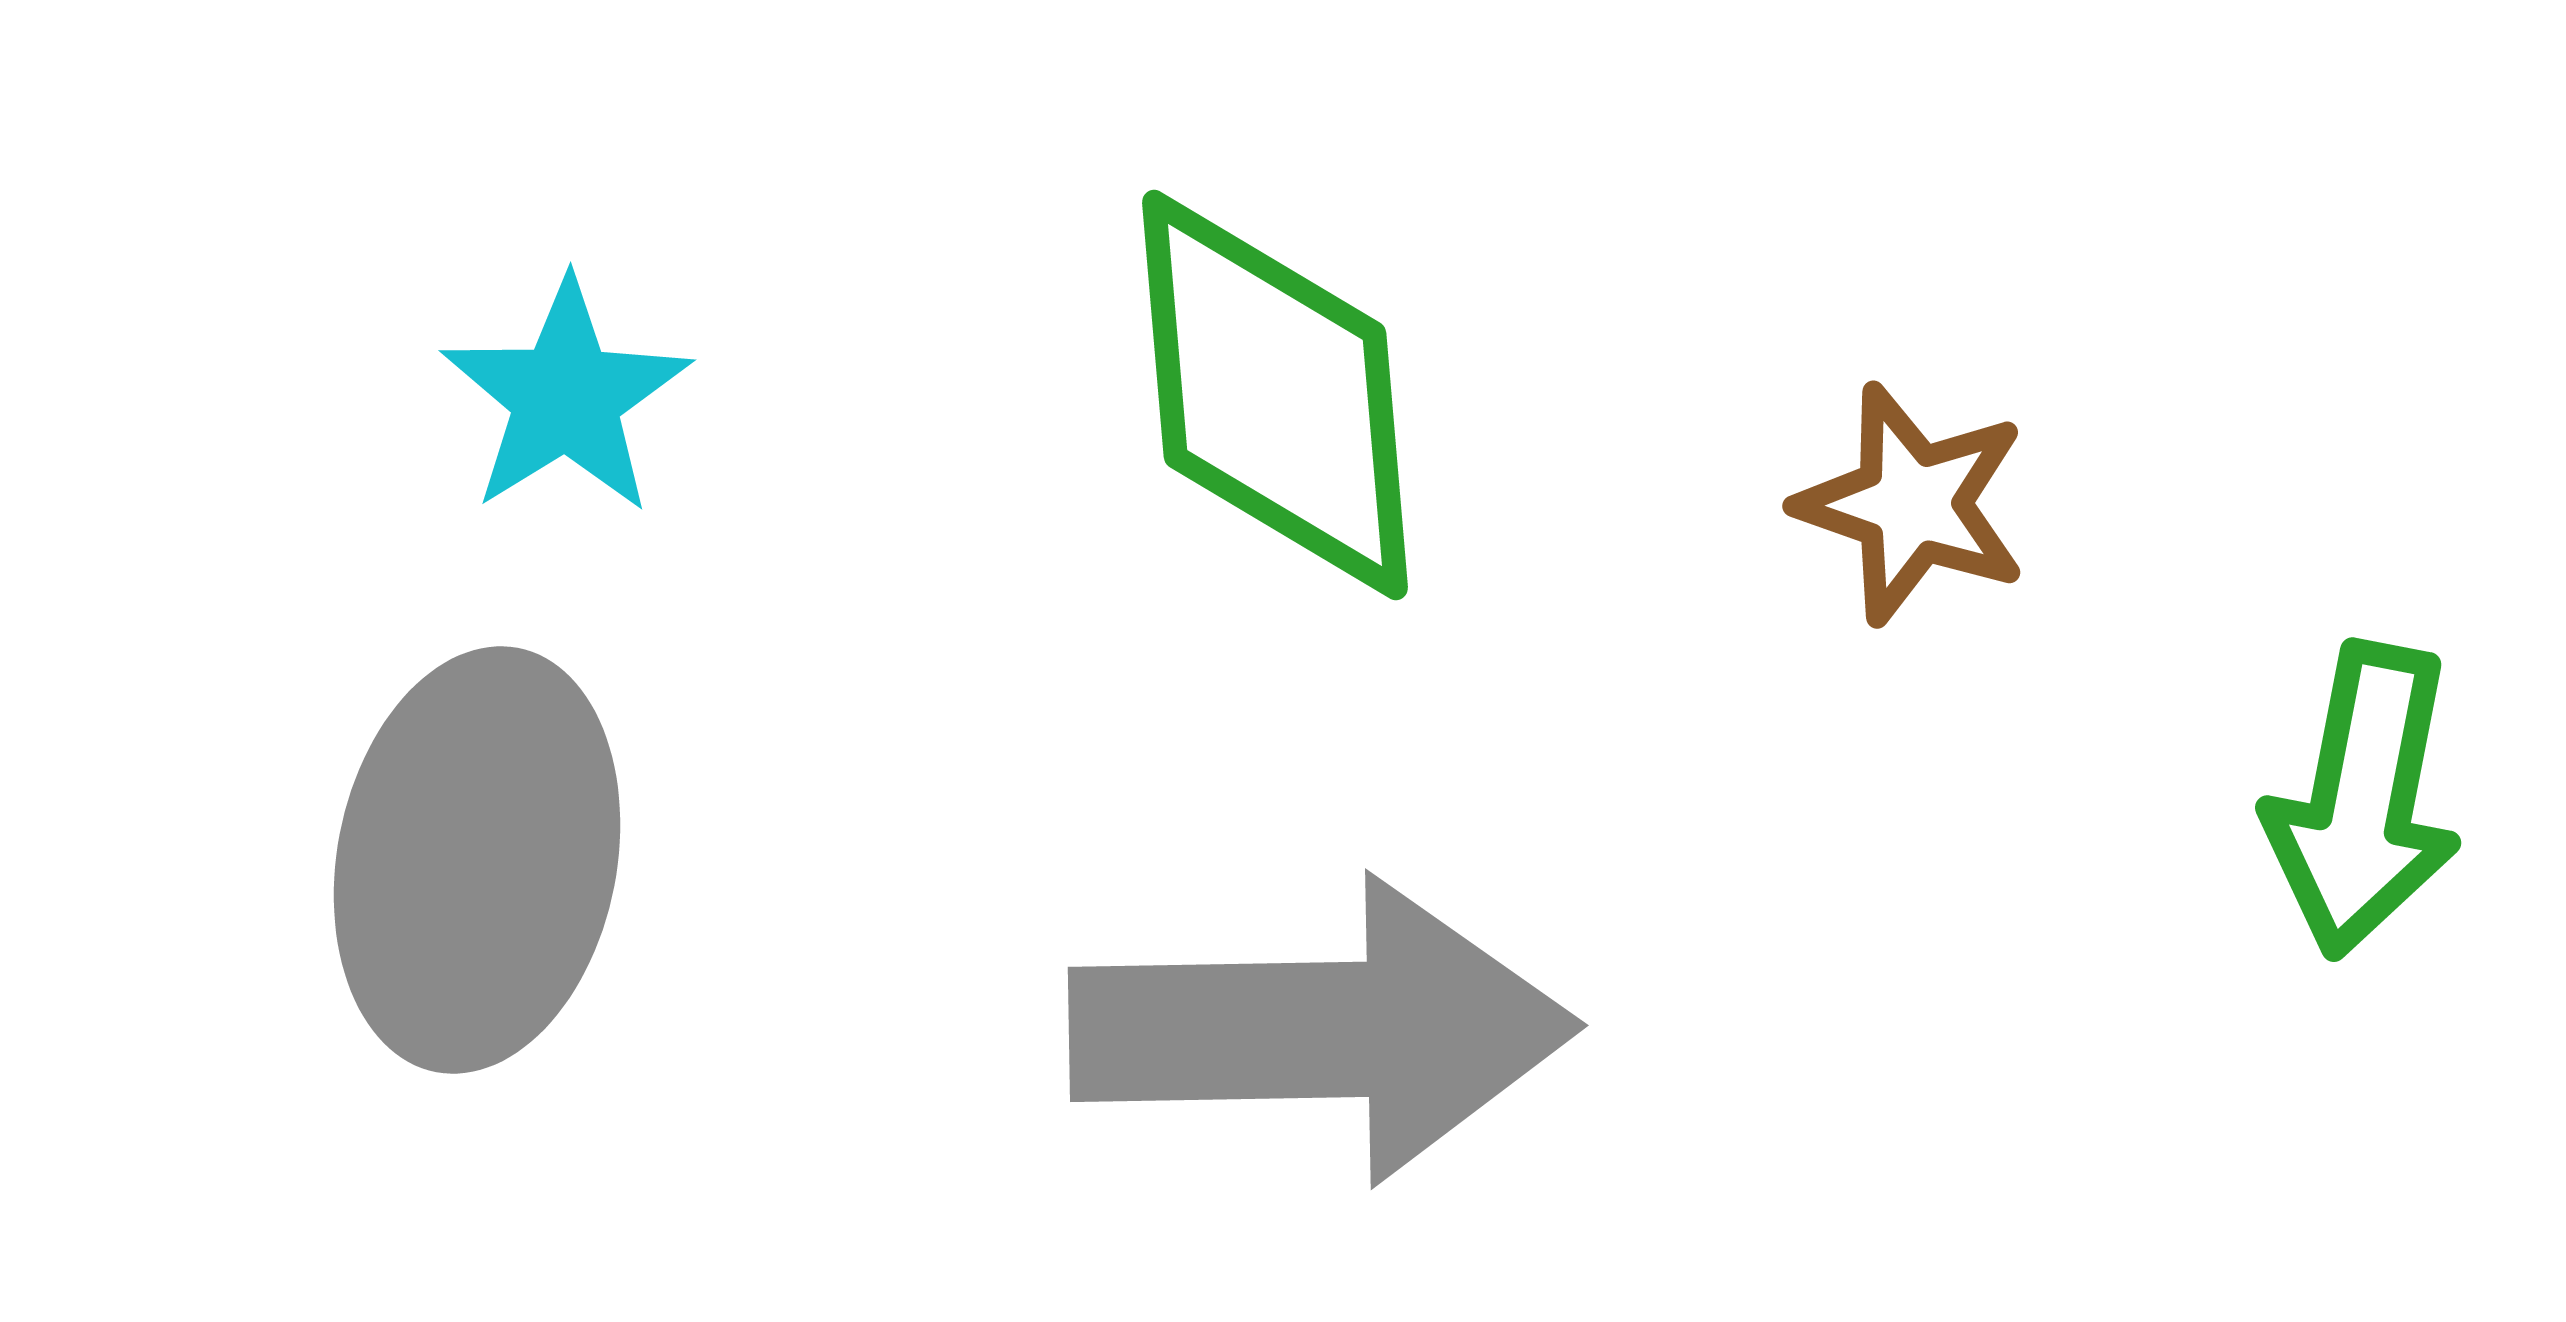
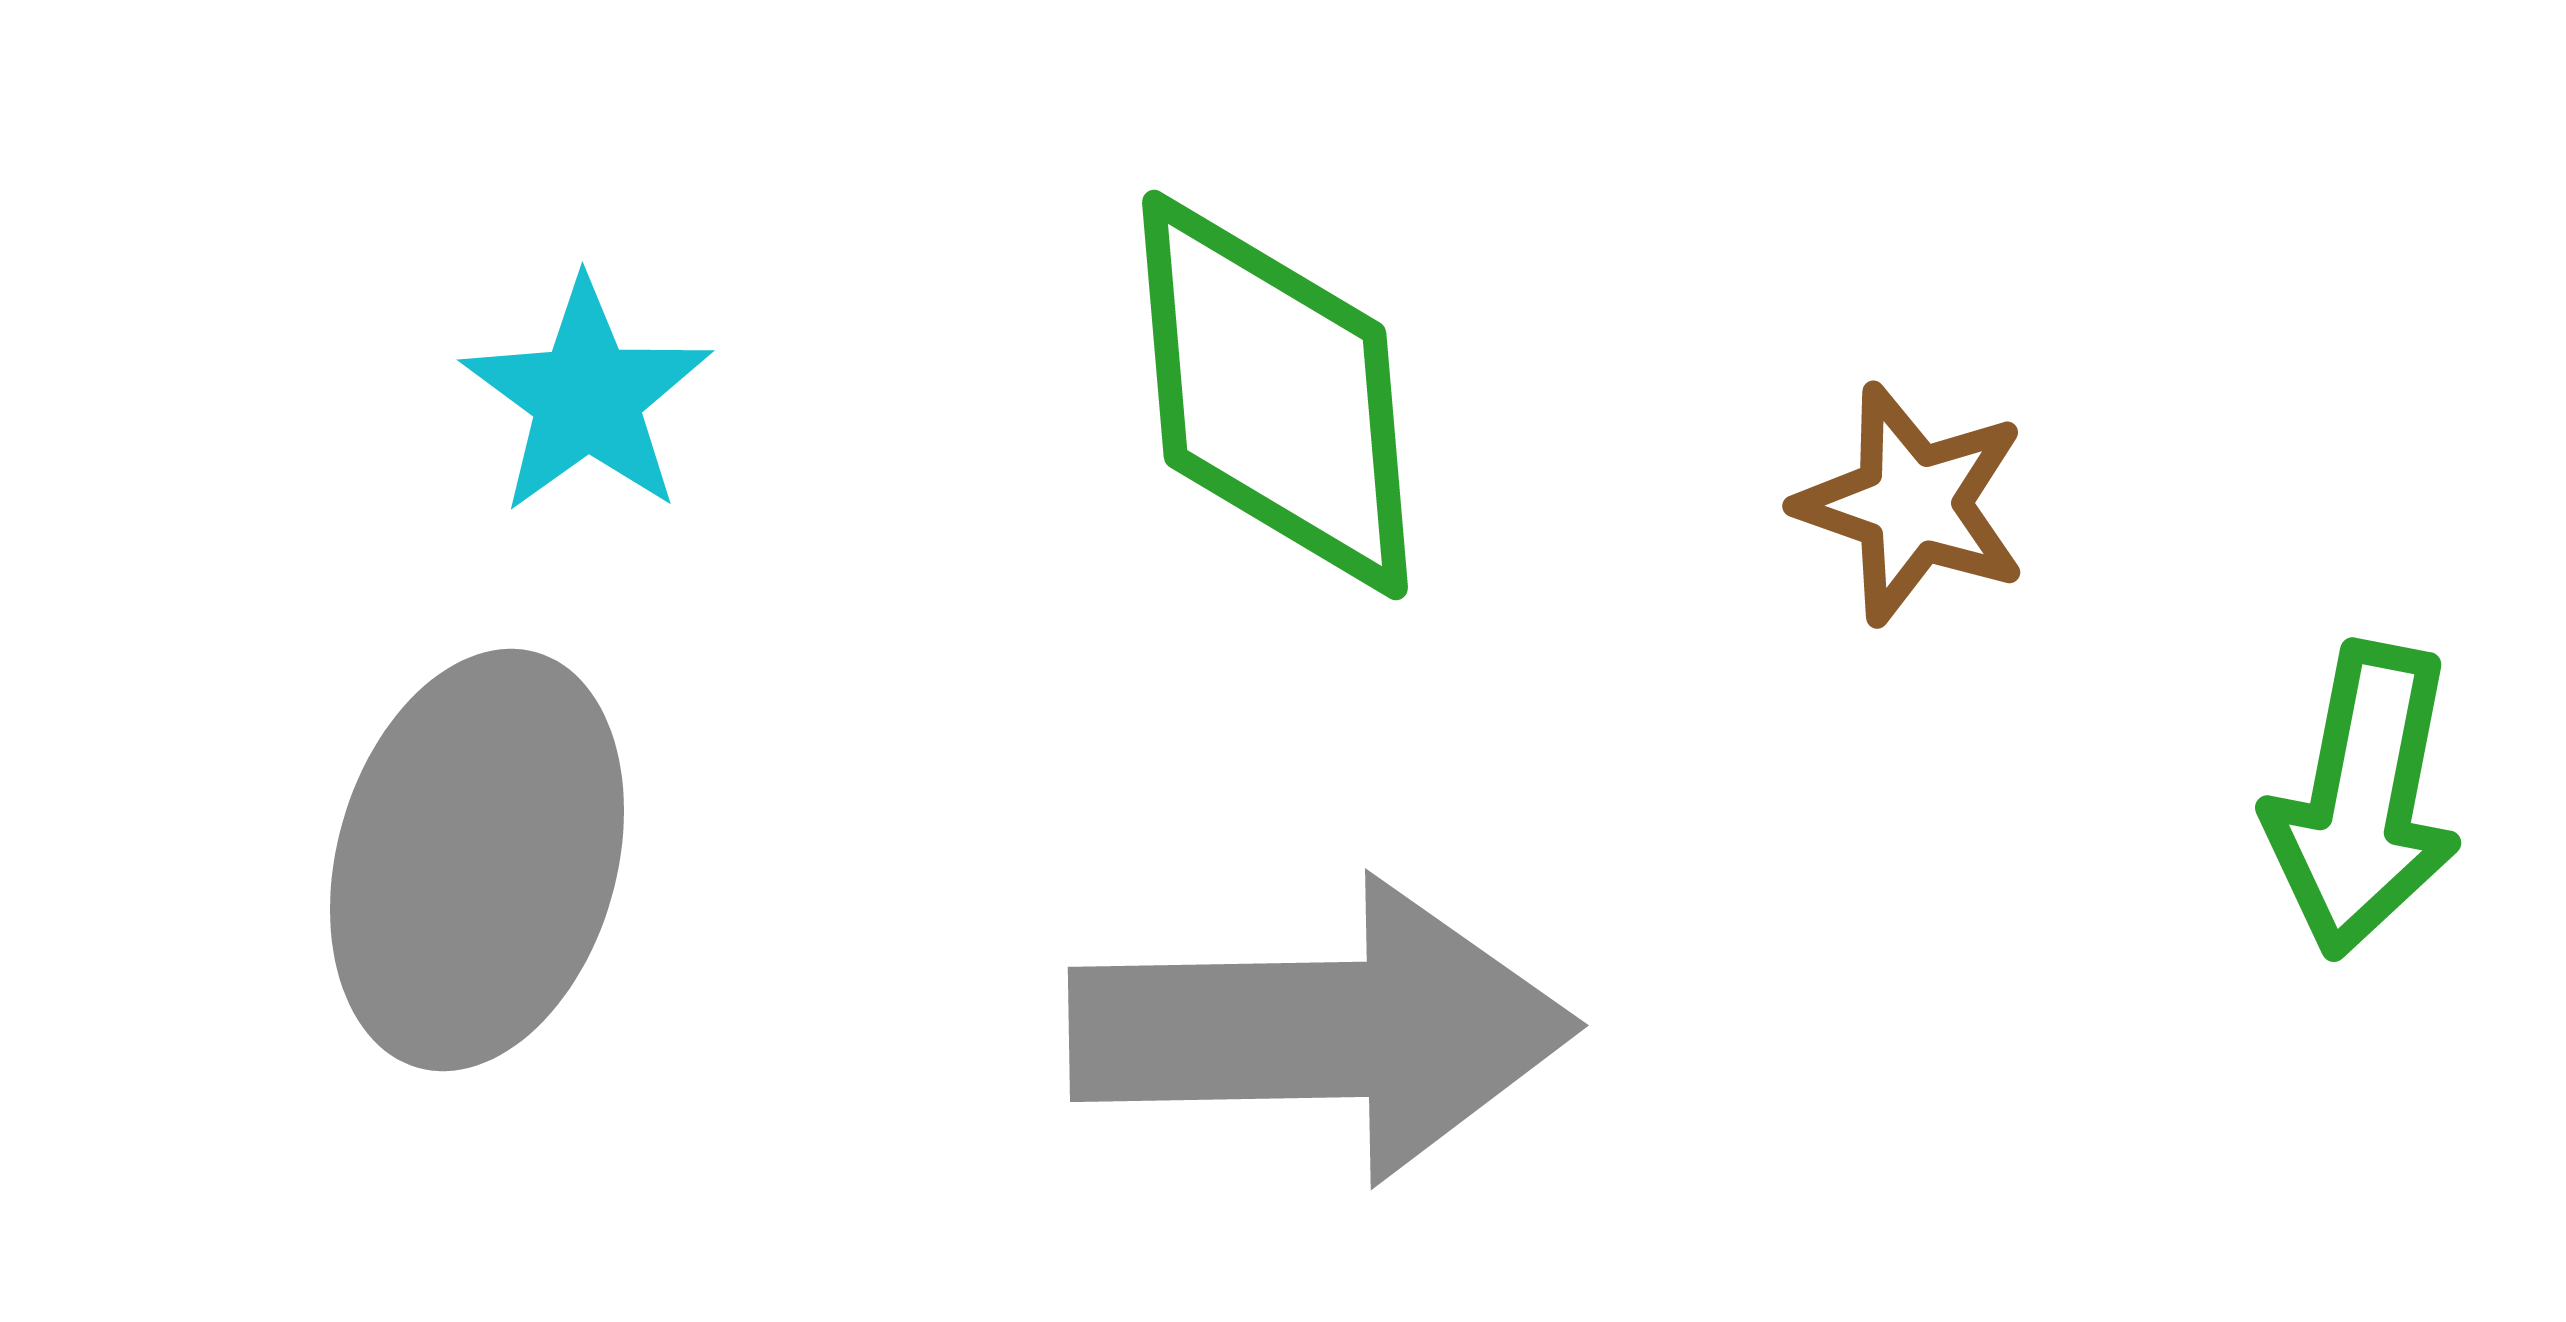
cyan star: moved 21 px right; rotated 4 degrees counterclockwise
gray ellipse: rotated 5 degrees clockwise
